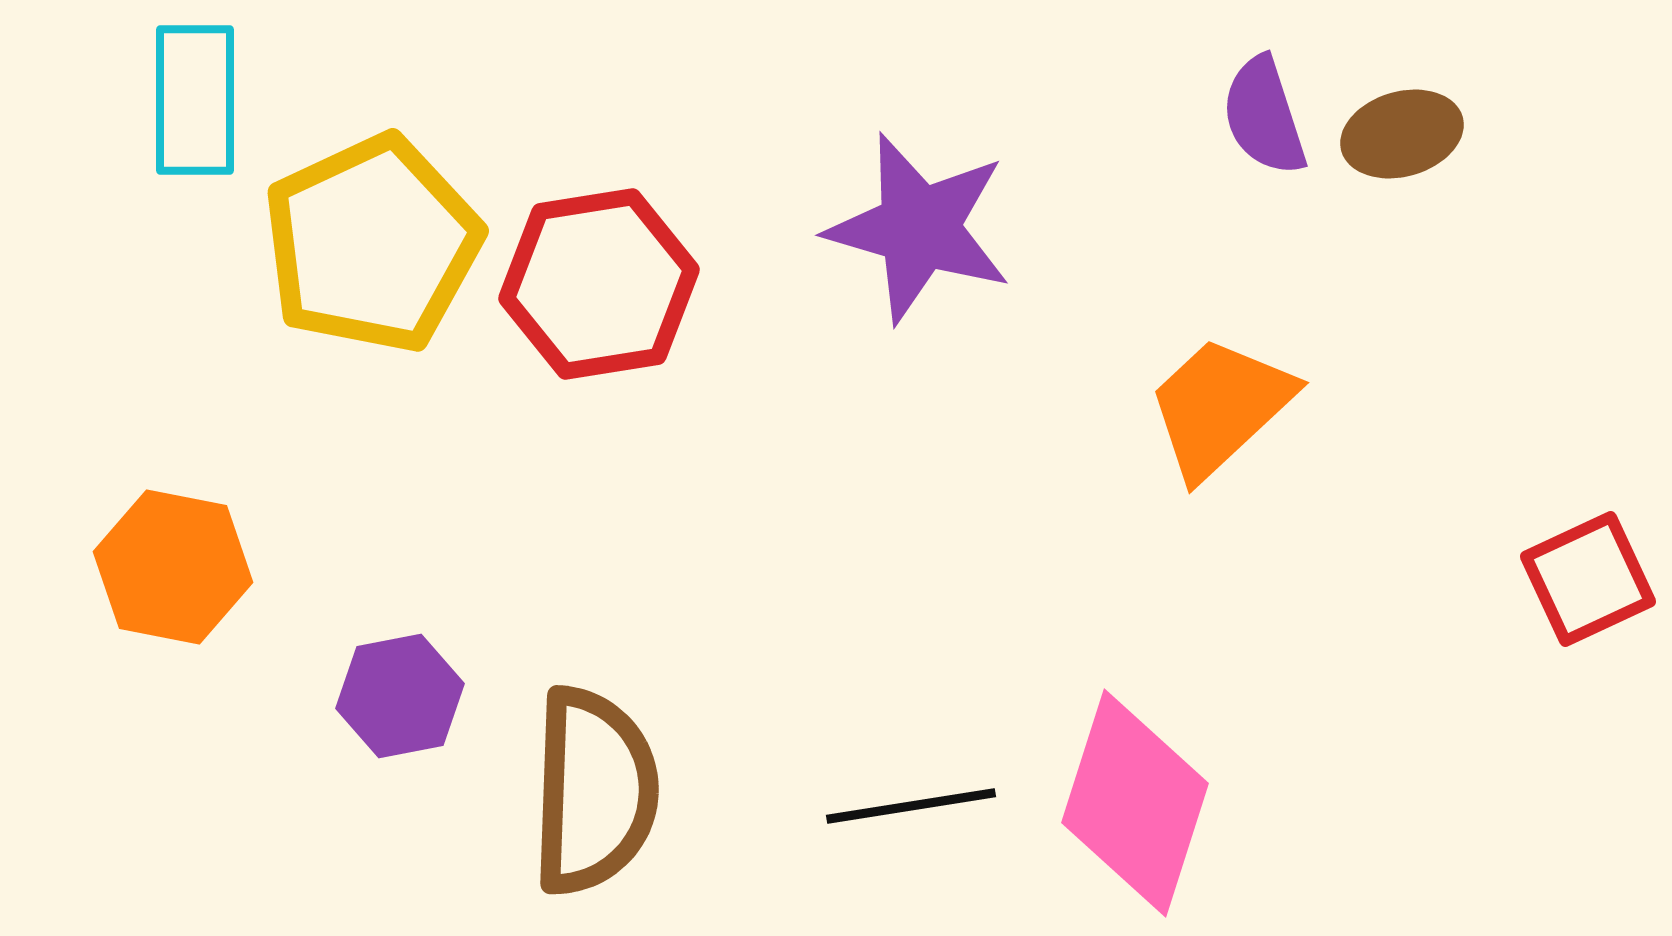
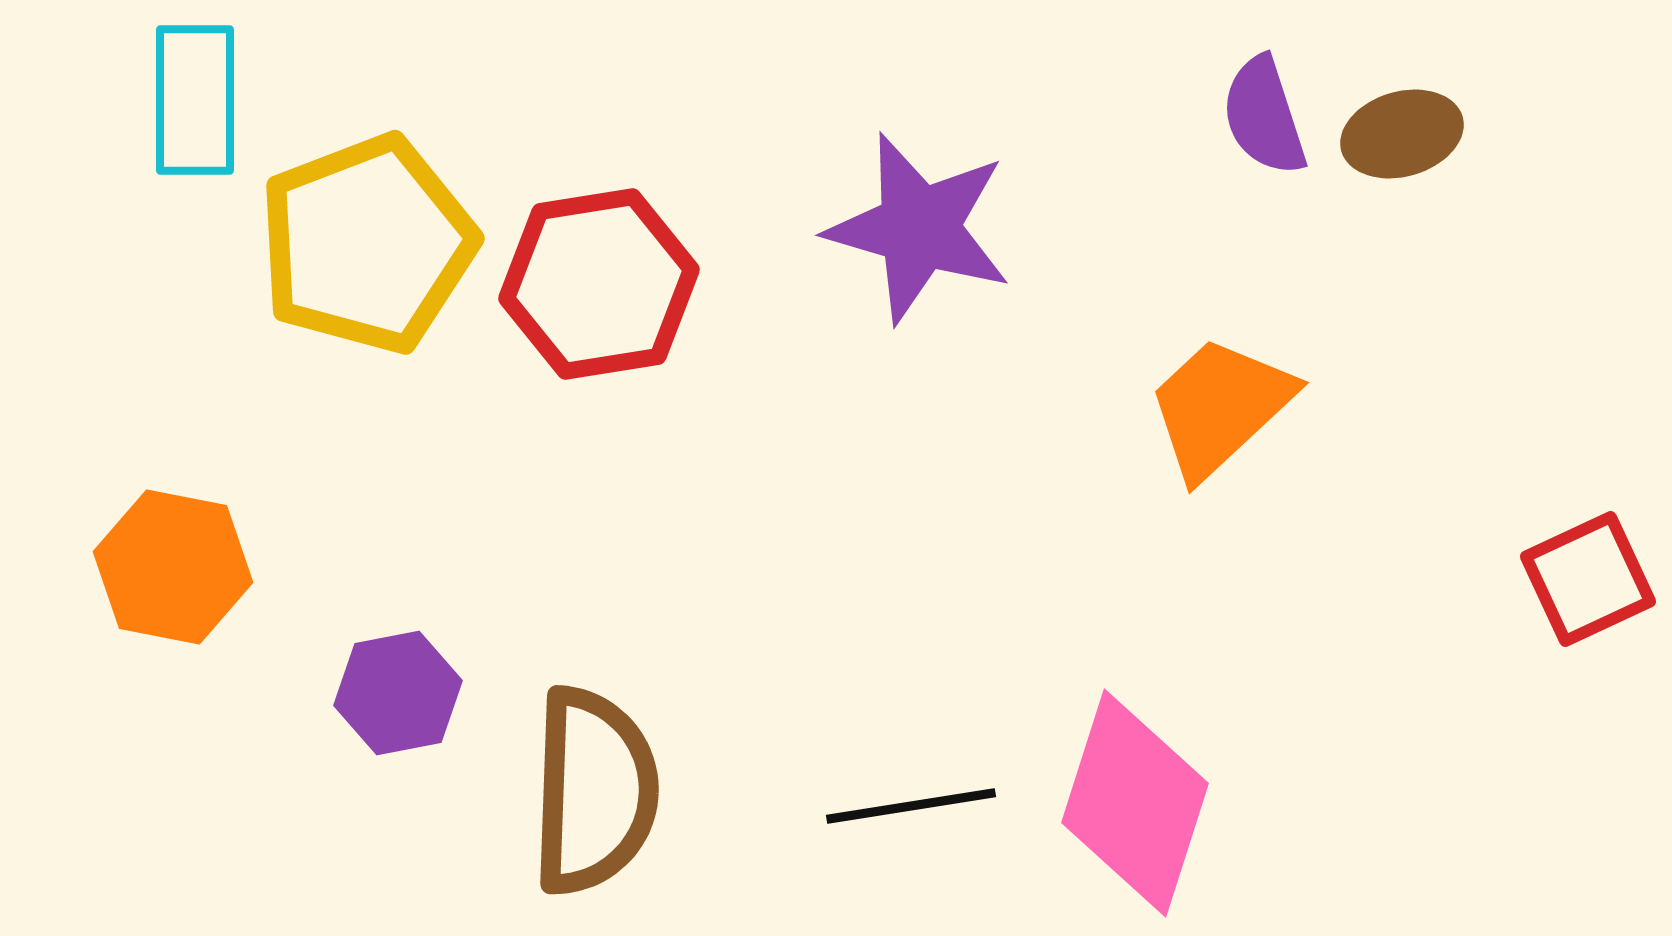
yellow pentagon: moved 5 px left; rotated 4 degrees clockwise
purple hexagon: moved 2 px left, 3 px up
